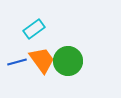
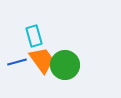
cyan rectangle: moved 7 px down; rotated 70 degrees counterclockwise
green circle: moved 3 px left, 4 px down
